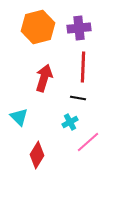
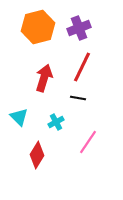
purple cross: rotated 15 degrees counterclockwise
red line: moved 1 px left; rotated 24 degrees clockwise
cyan cross: moved 14 px left
pink line: rotated 15 degrees counterclockwise
